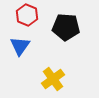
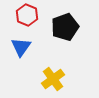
black pentagon: moved 1 px left; rotated 24 degrees counterclockwise
blue triangle: moved 1 px right, 1 px down
